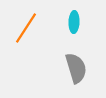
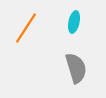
cyan ellipse: rotated 10 degrees clockwise
